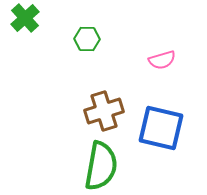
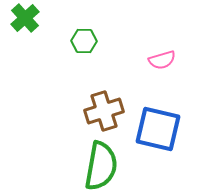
green hexagon: moved 3 px left, 2 px down
blue square: moved 3 px left, 1 px down
